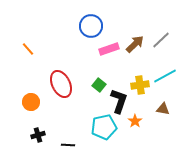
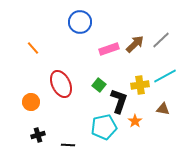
blue circle: moved 11 px left, 4 px up
orange line: moved 5 px right, 1 px up
